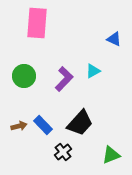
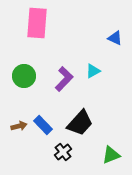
blue triangle: moved 1 px right, 1 px up
